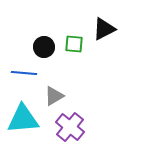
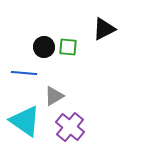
green square: moved 6 px left, 3 px down
cyan triangle: moved 2 px right, 2 px down; rotated 40 degrees clockwise
